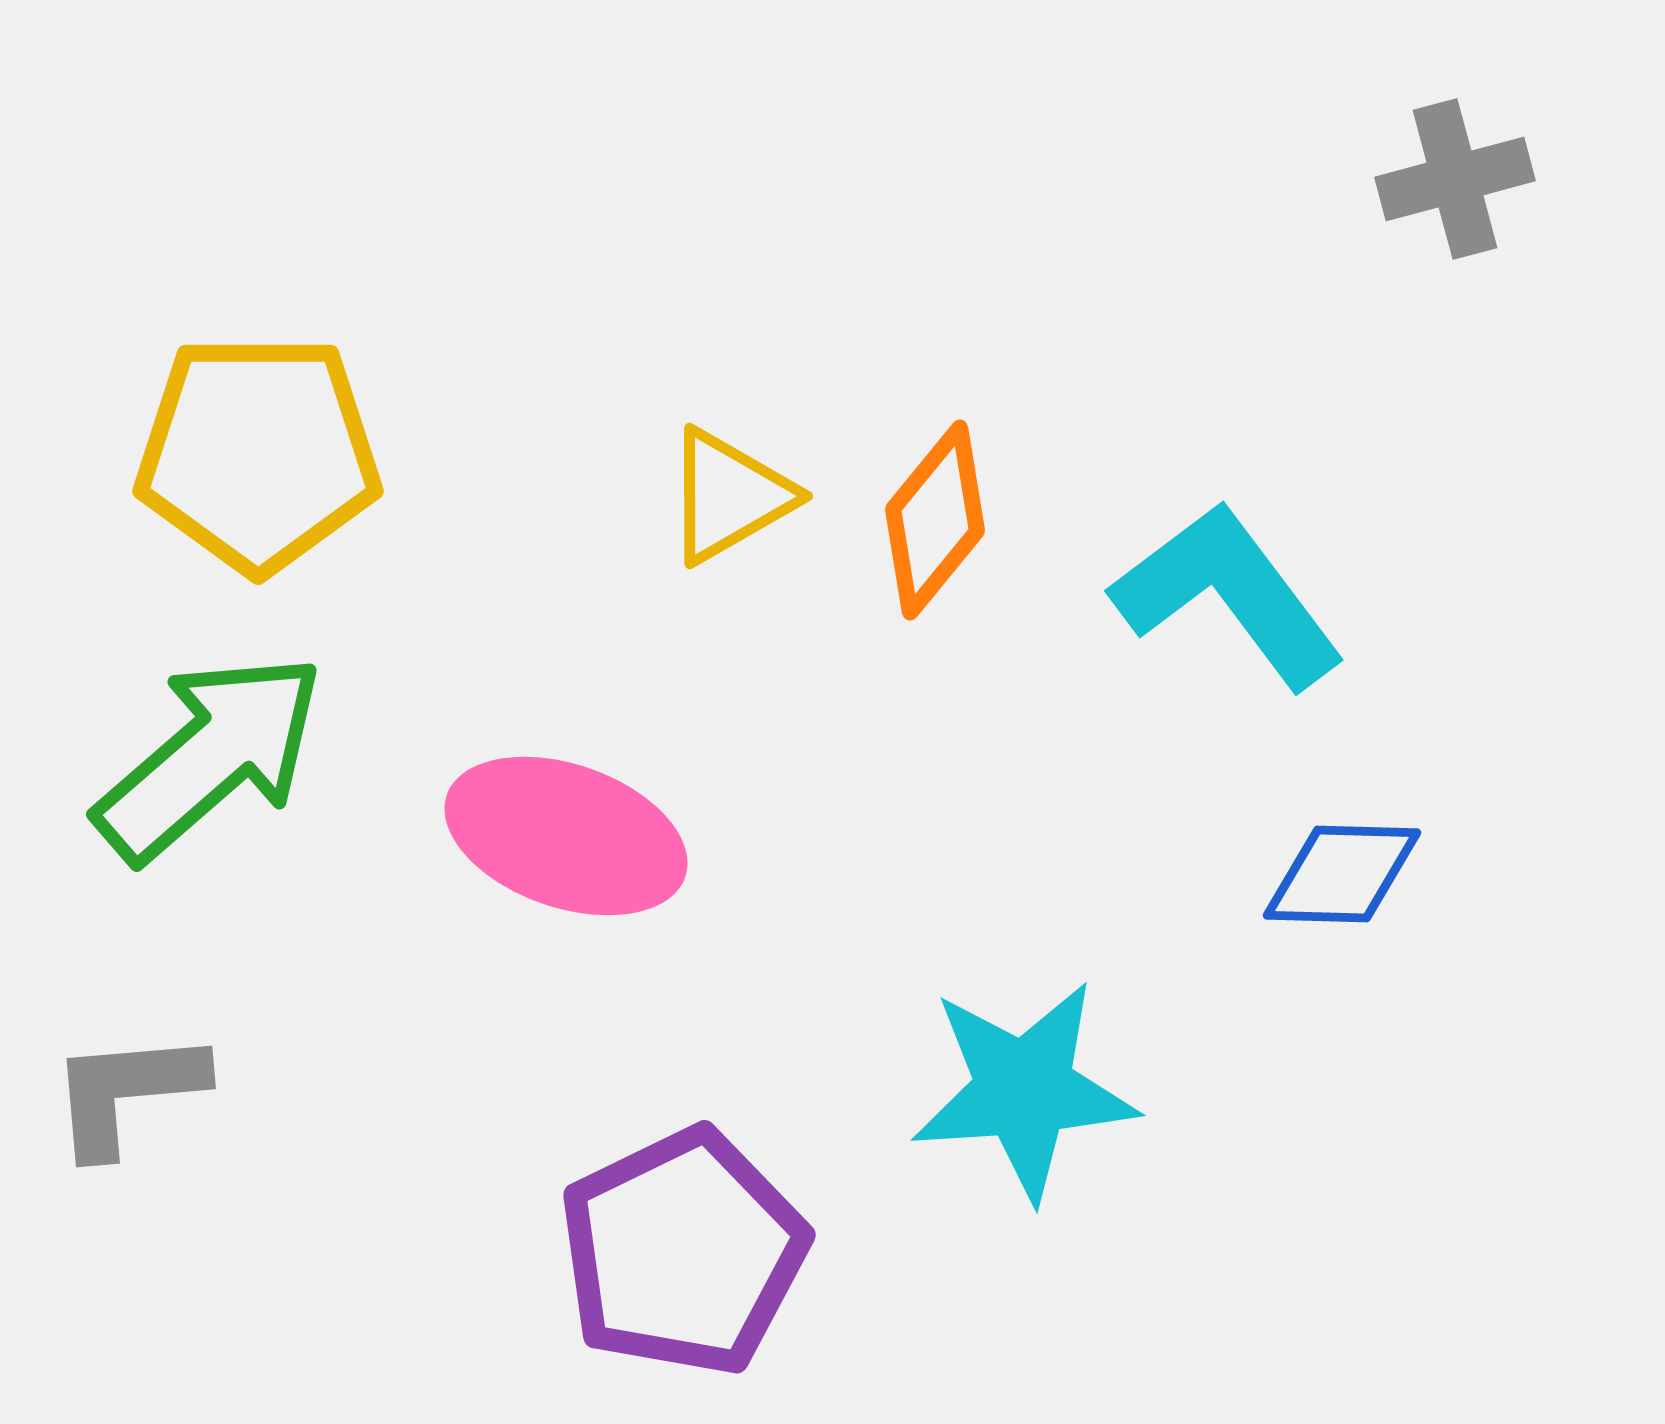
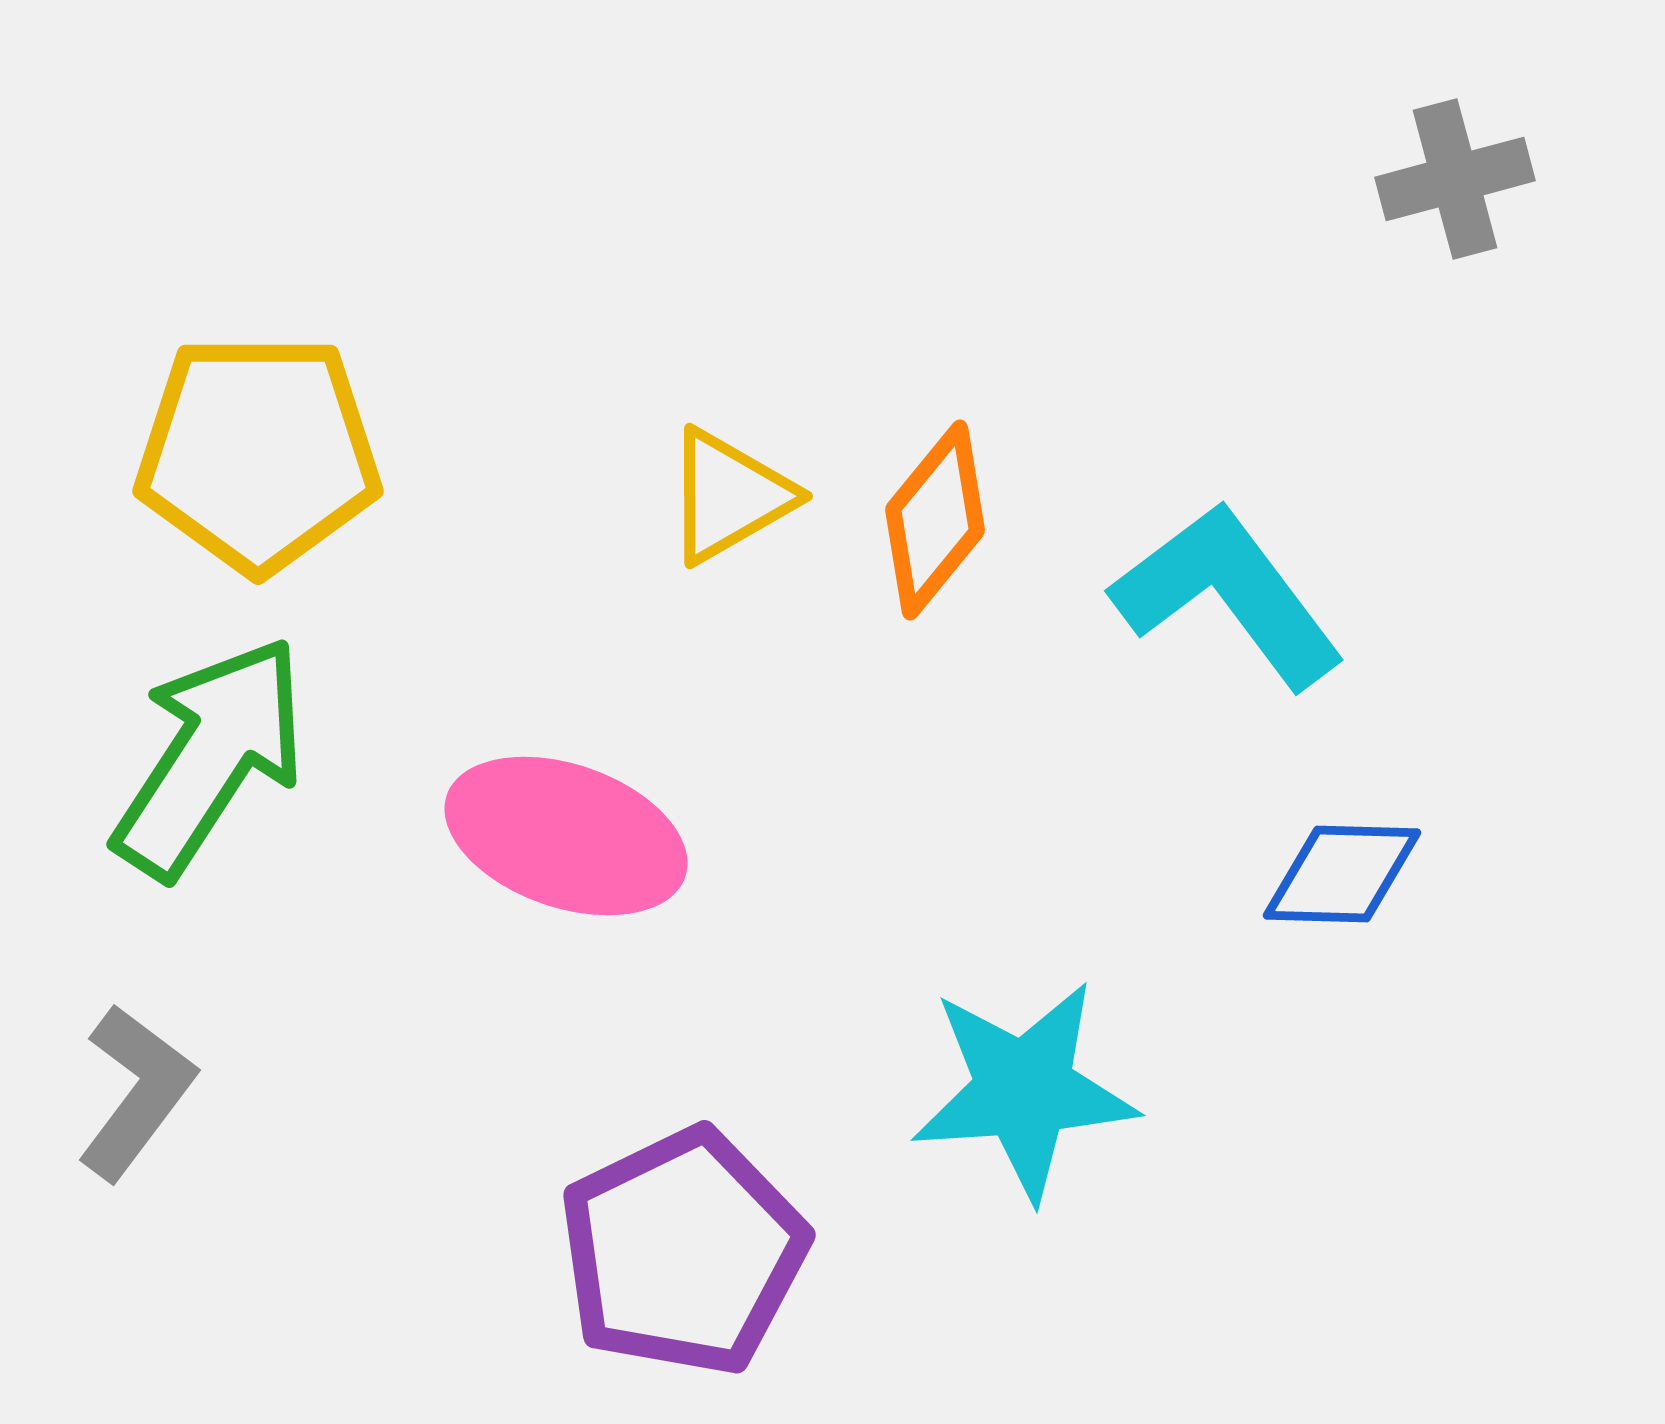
green arrow: rotated 16 degrees counterclockwise
gray L-shape: moved 9 px right; rotated 132 degrees clockwise
